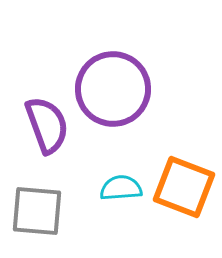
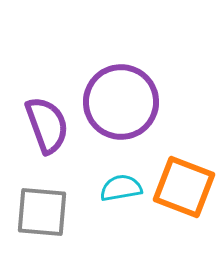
purple circle: moved 8 px right, 13 px down
cyan semicircle: rotated 6 degrees counterclockwise
gray square: moved 5 px right, 1 px down
